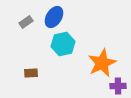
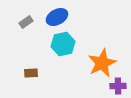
blue ellipse: moved 3 px right; rotated 30 degrees clockwise
